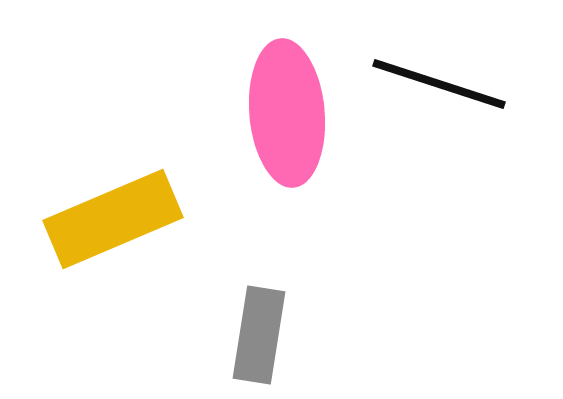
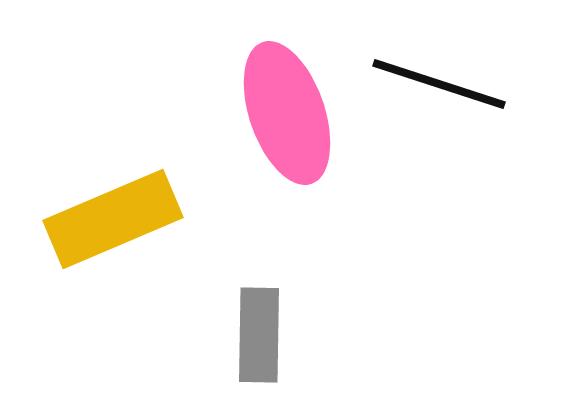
pink ellipse: rotated 14 degrees counterclockwise
gray rectangle: rotated 8 degrees counterclockwise
